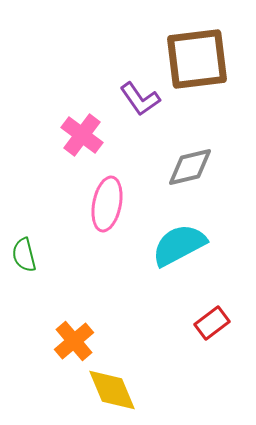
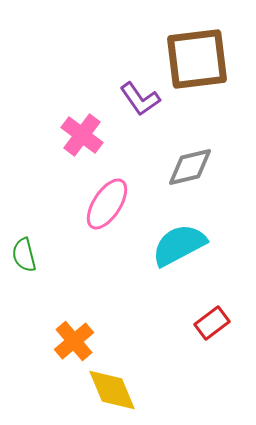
pink ellipse: rotated 22 degrees clockwise
